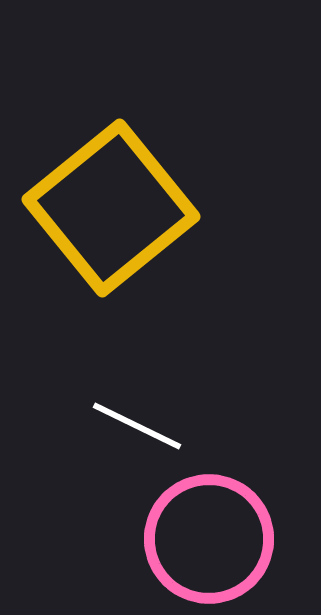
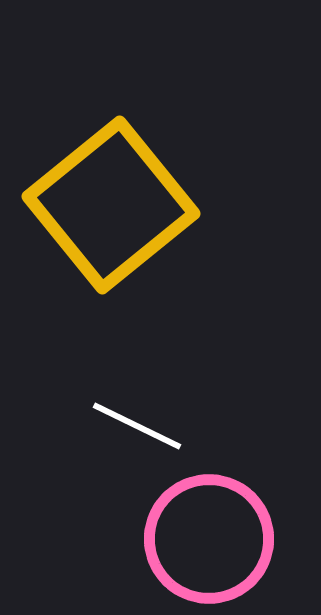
yellow square: moved 3 px up
